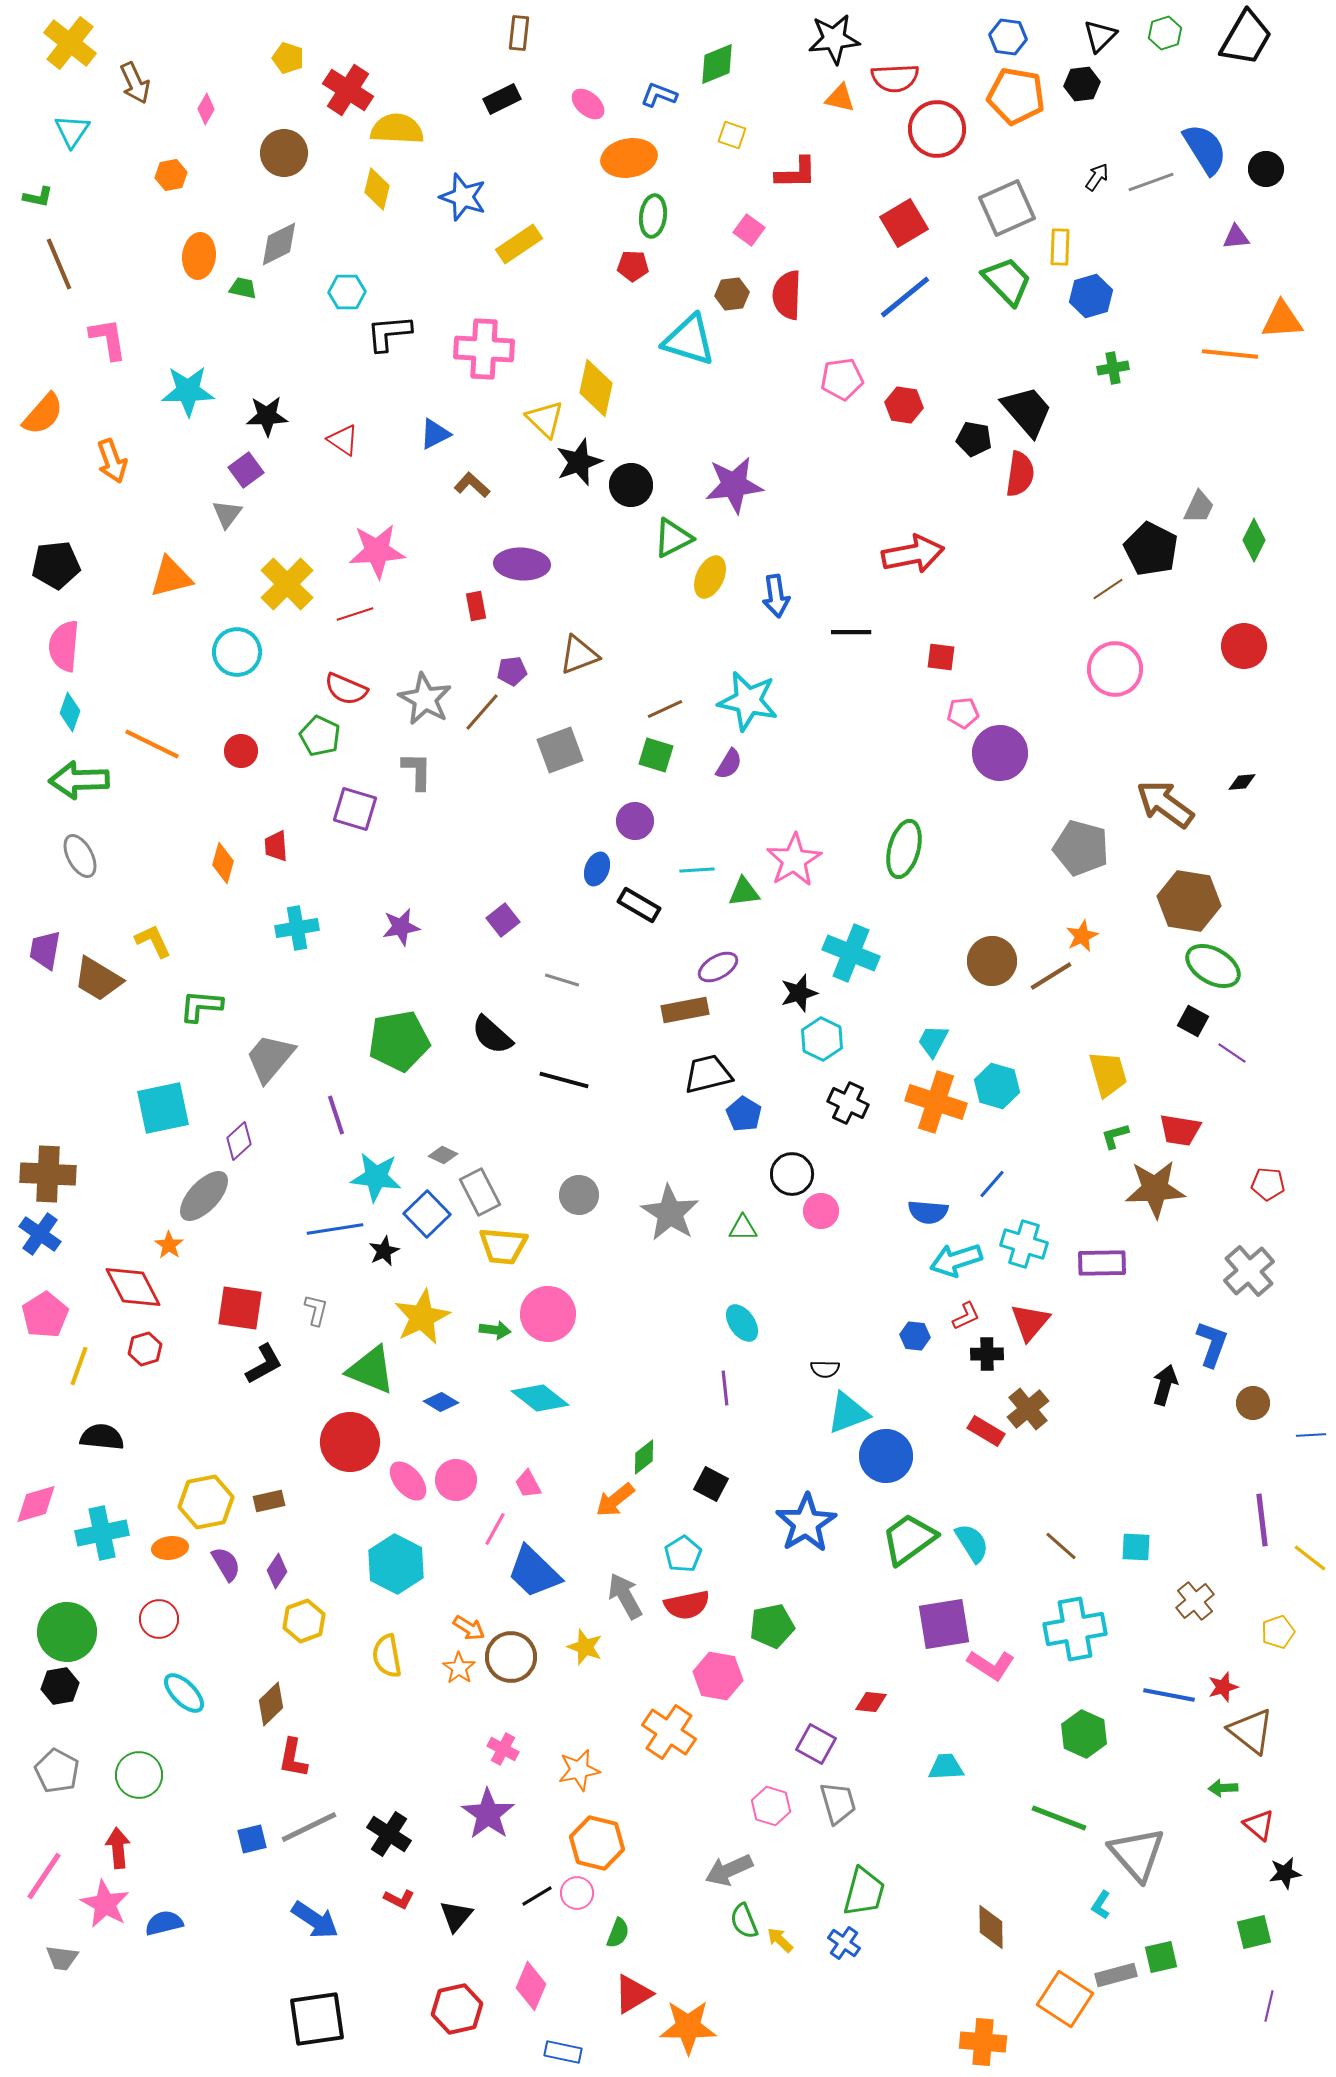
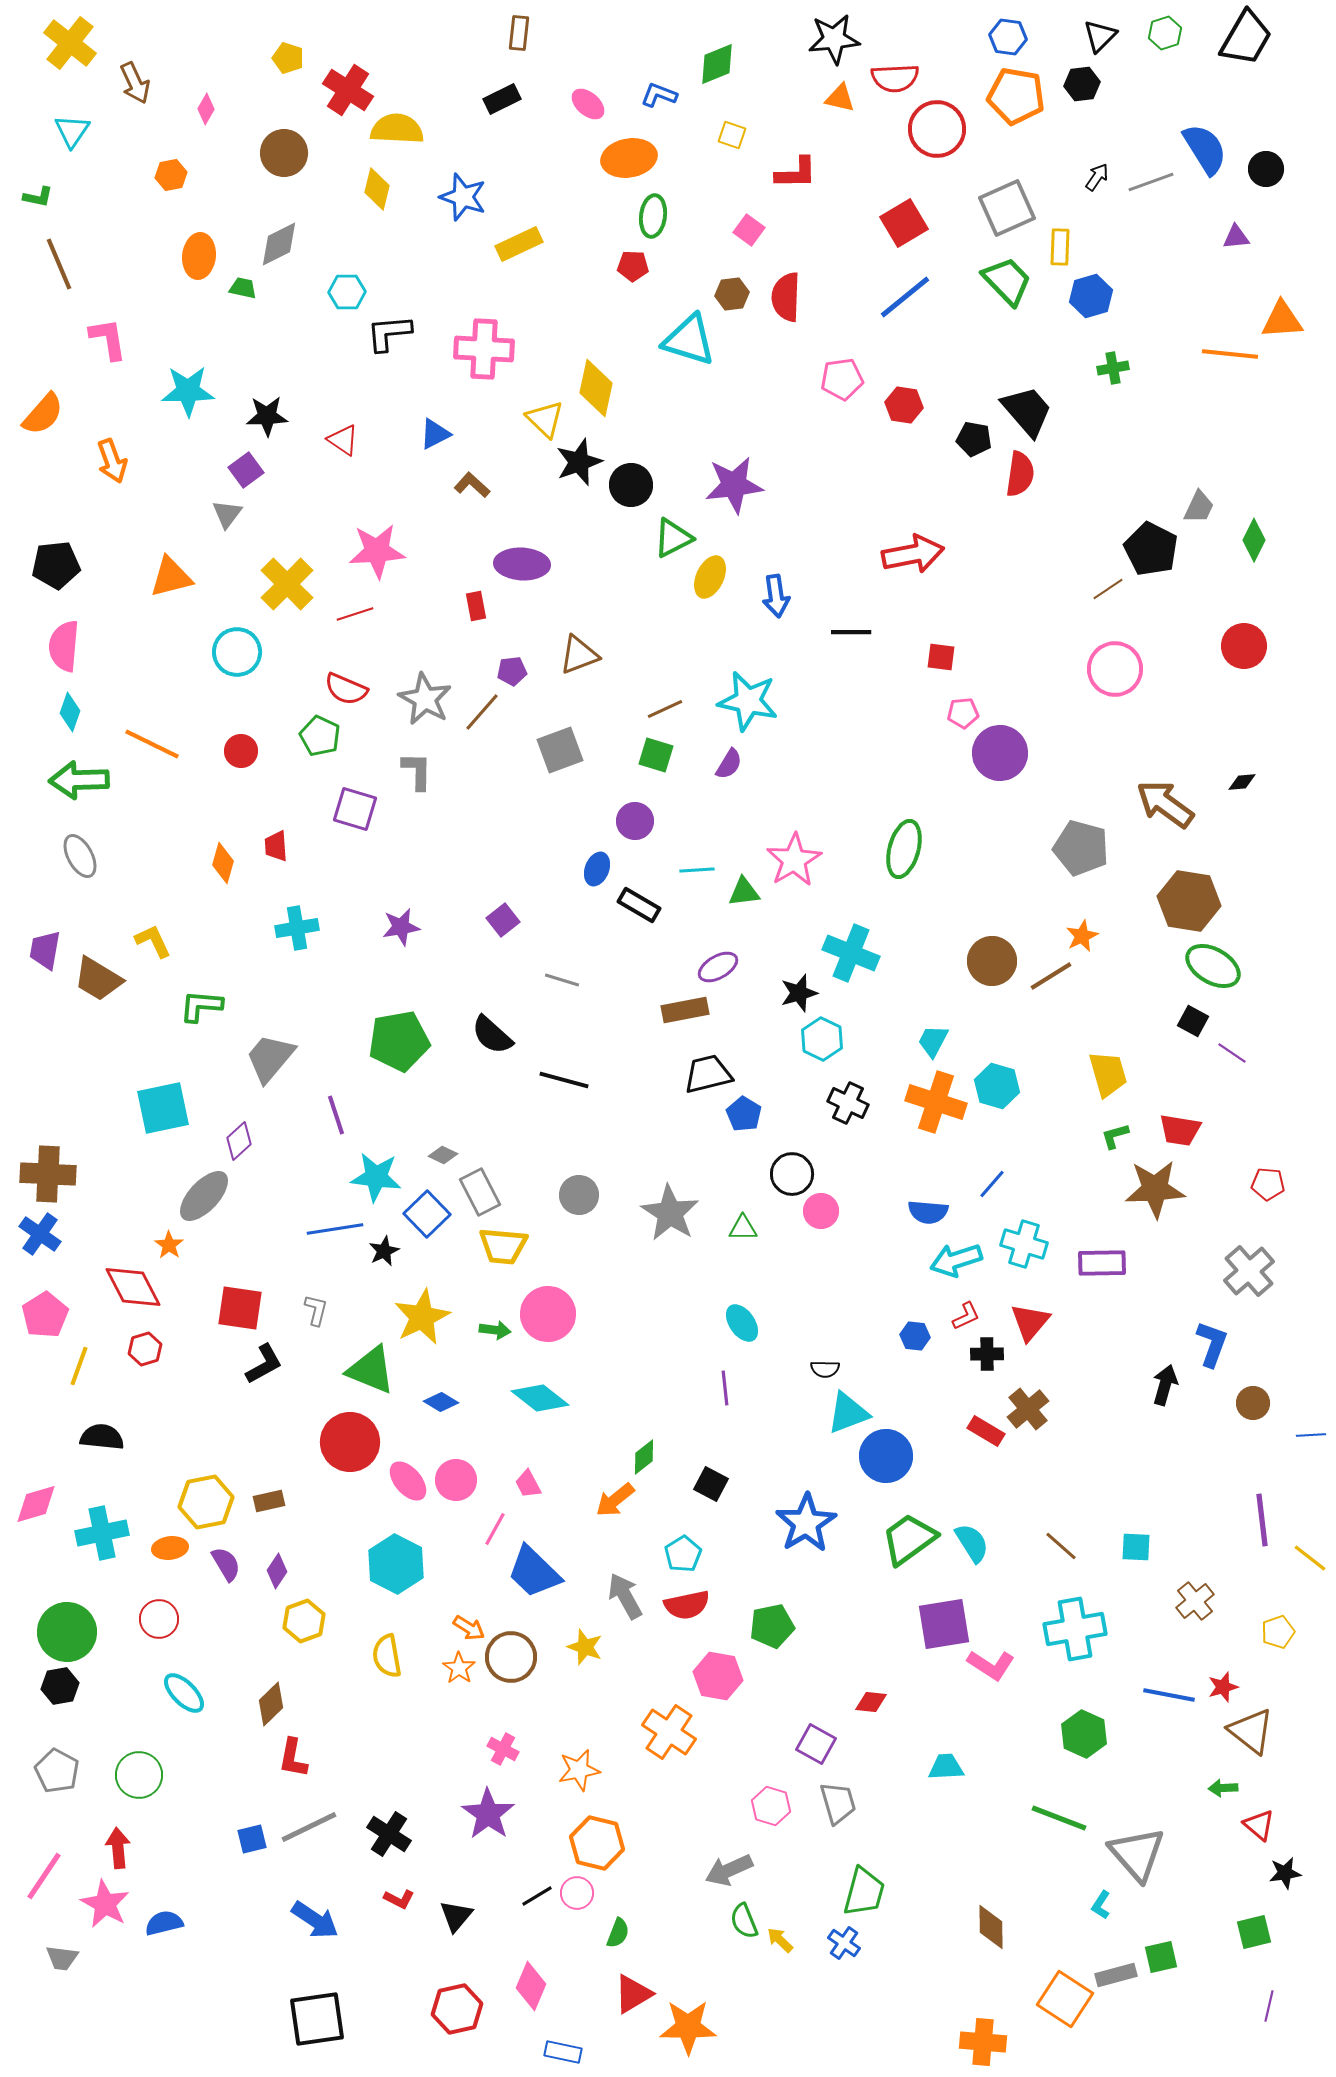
yellow rectangle at (519, 244): rotated 9 degrees clockwise
red semicircle at (787, 295): moved 1 px left, 2 px down
